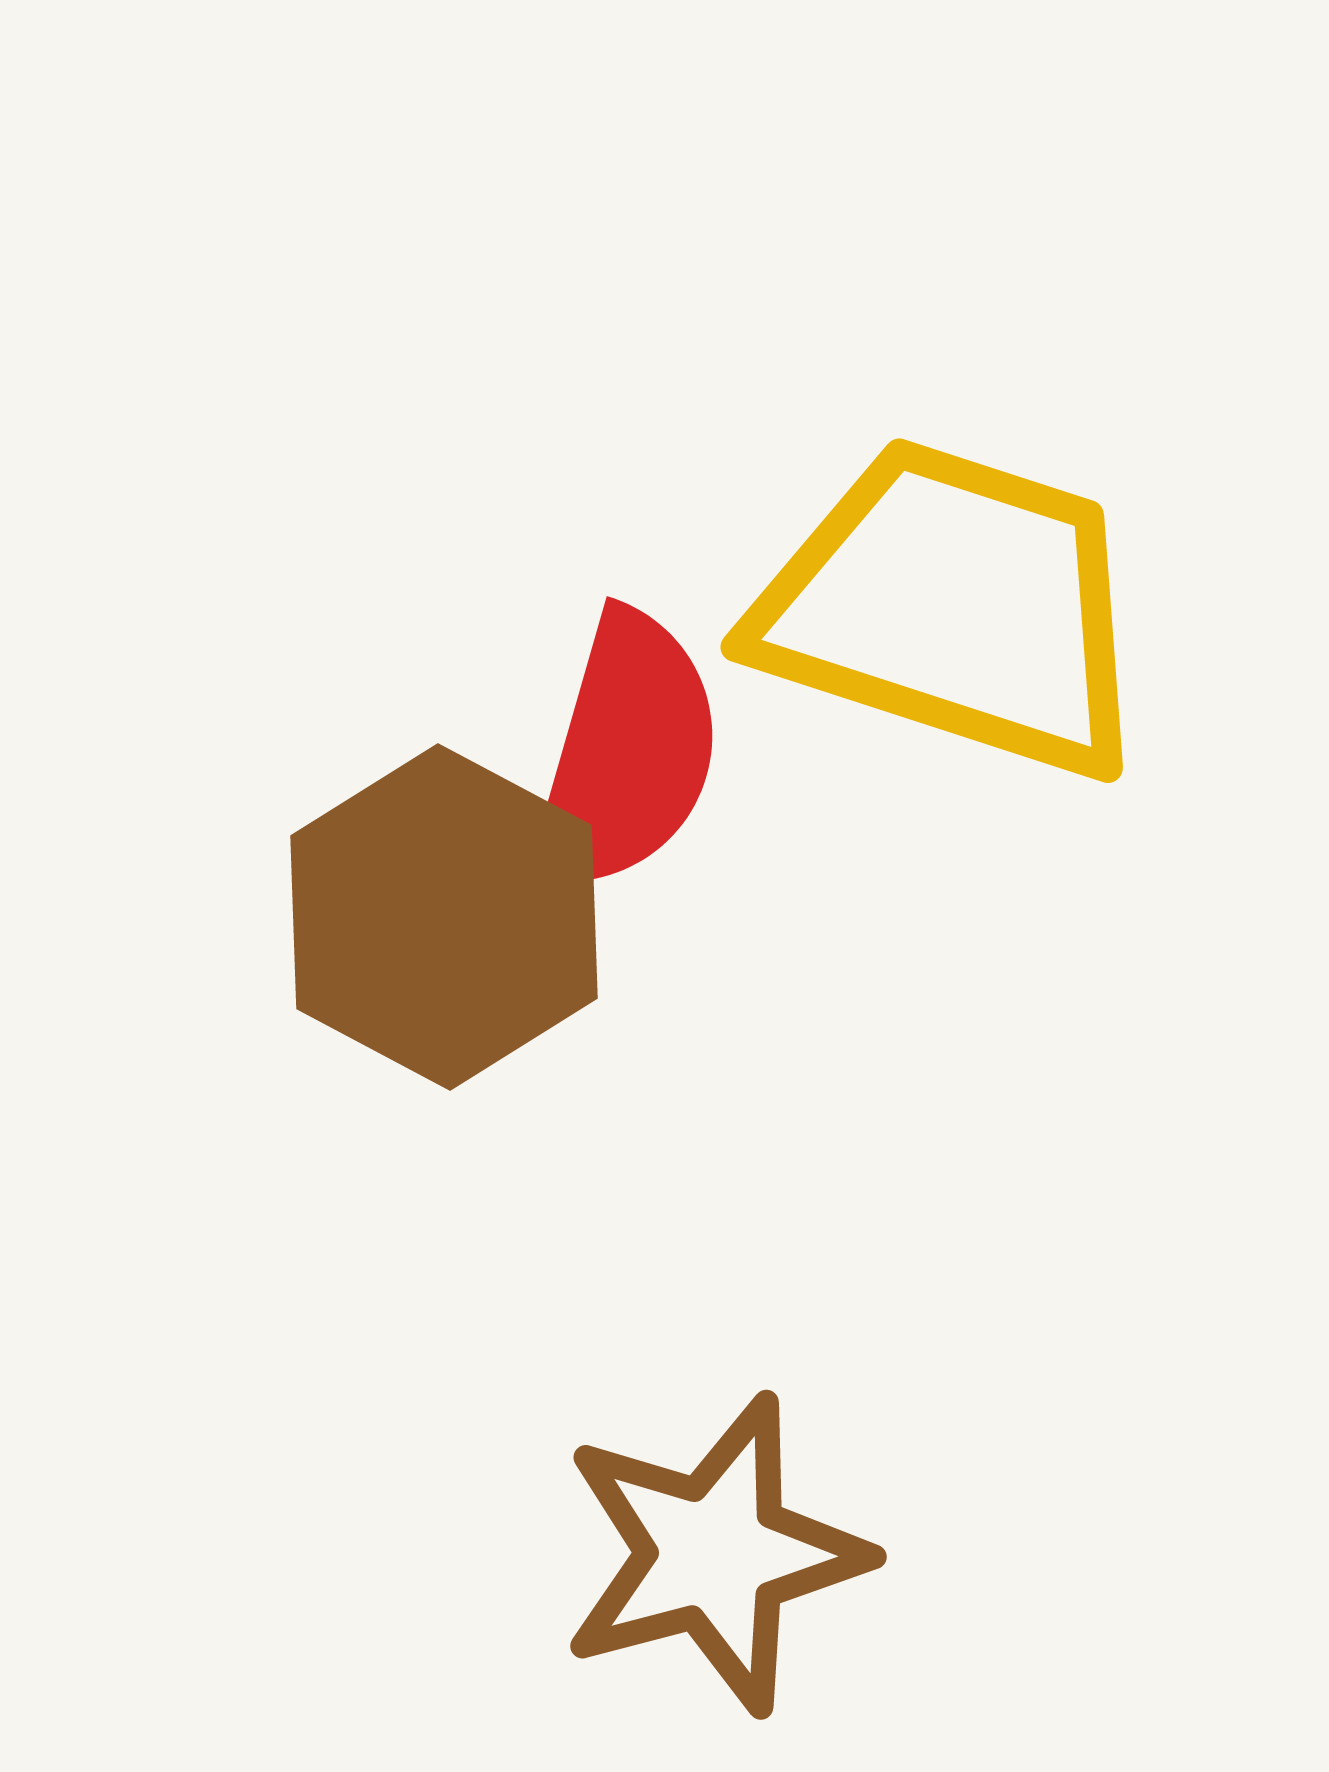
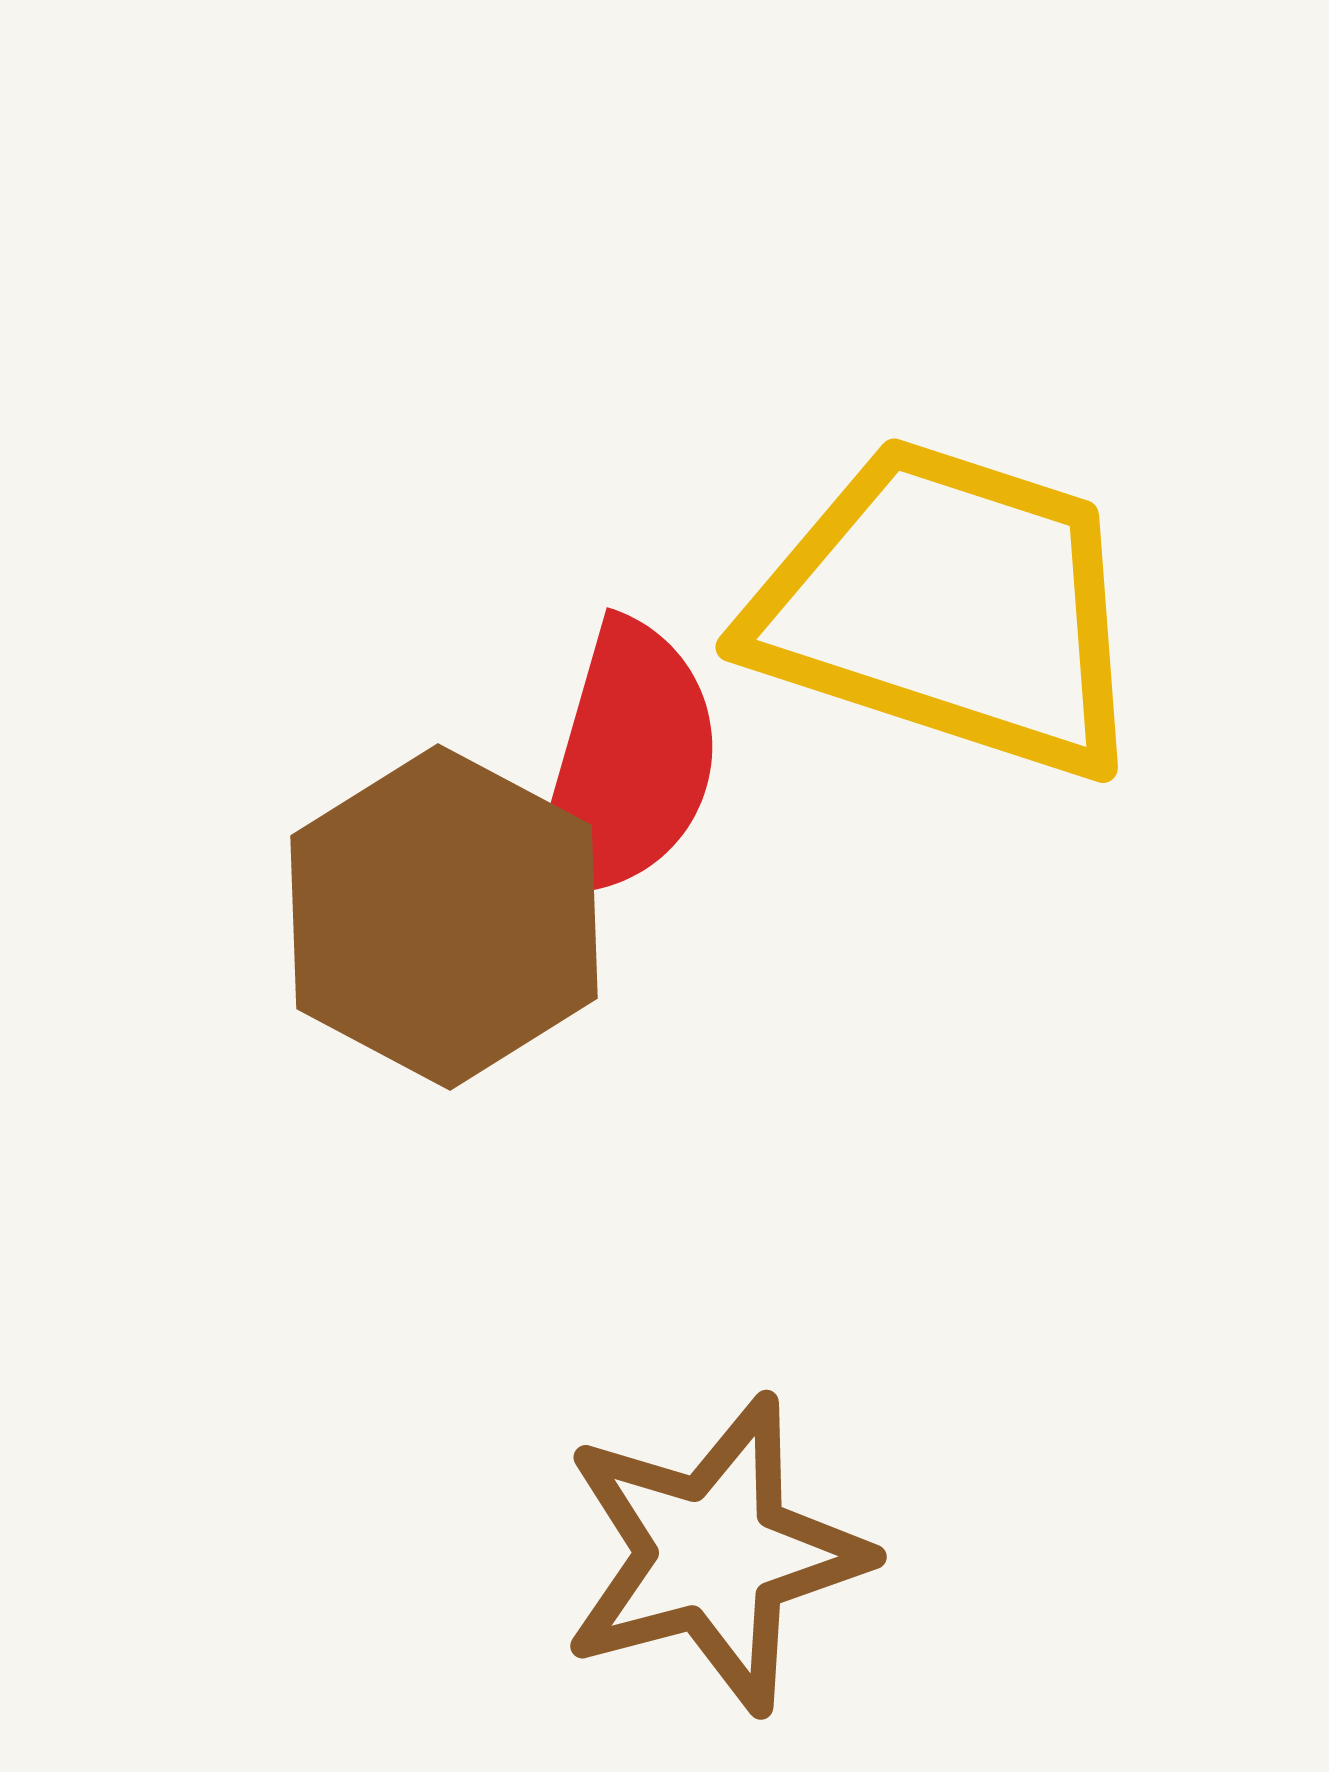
yellow trapezoid: moved 5 px left
red semicircle: moved 11 px down
